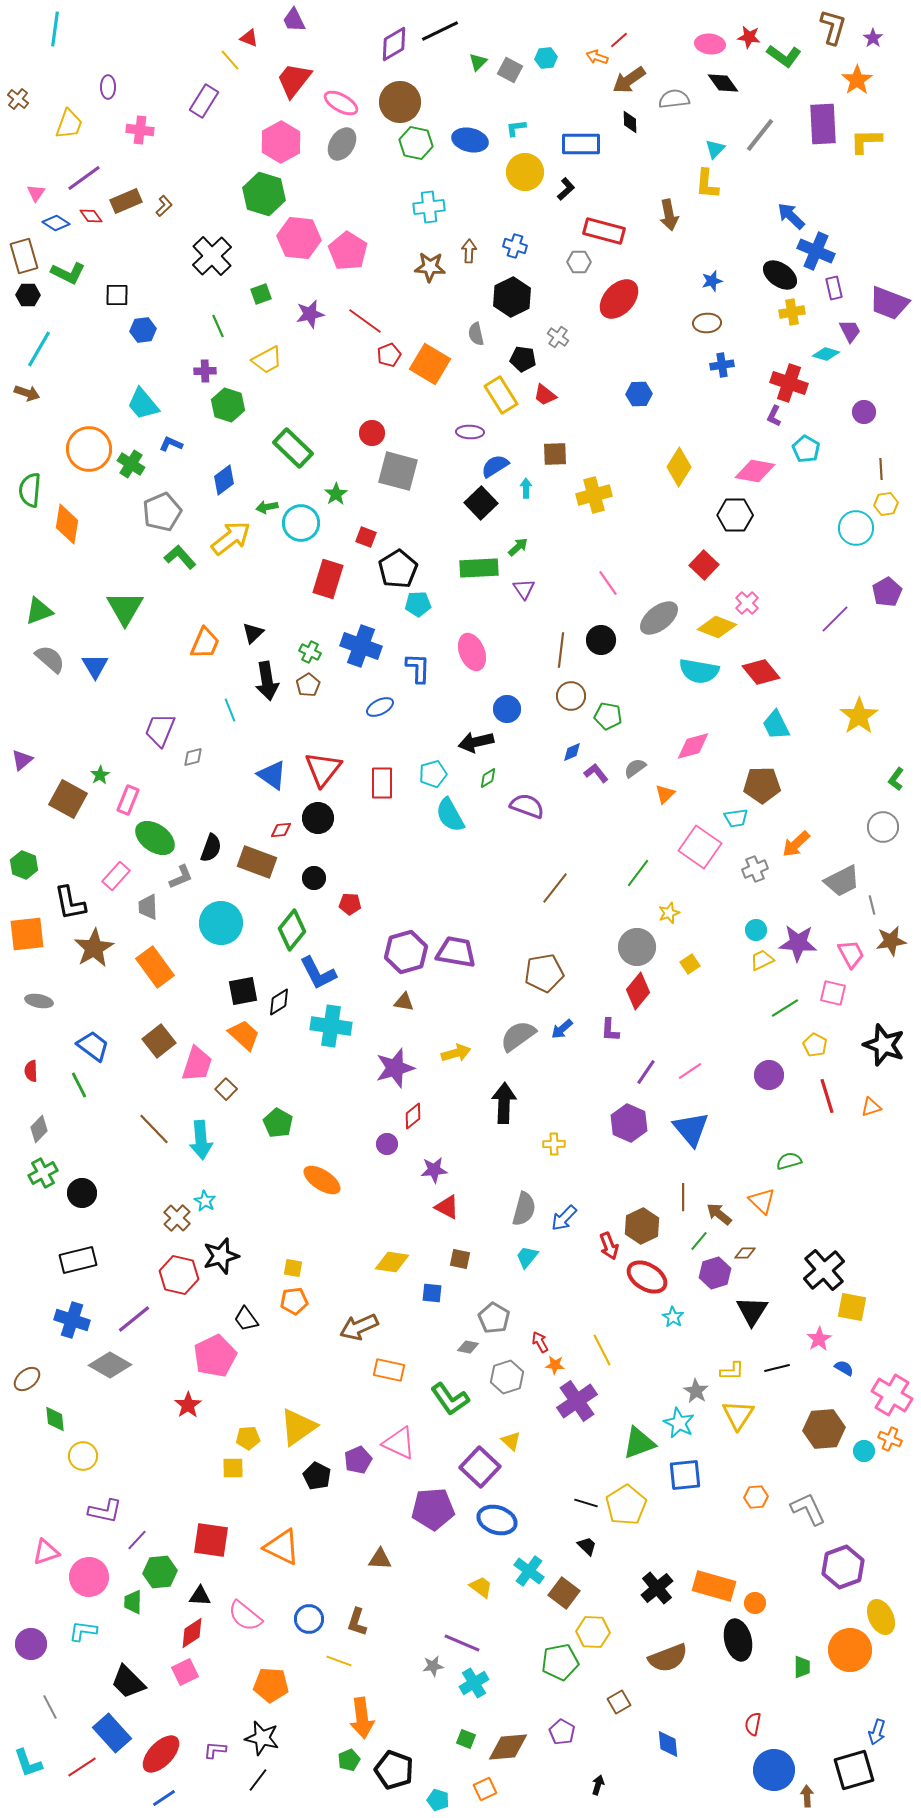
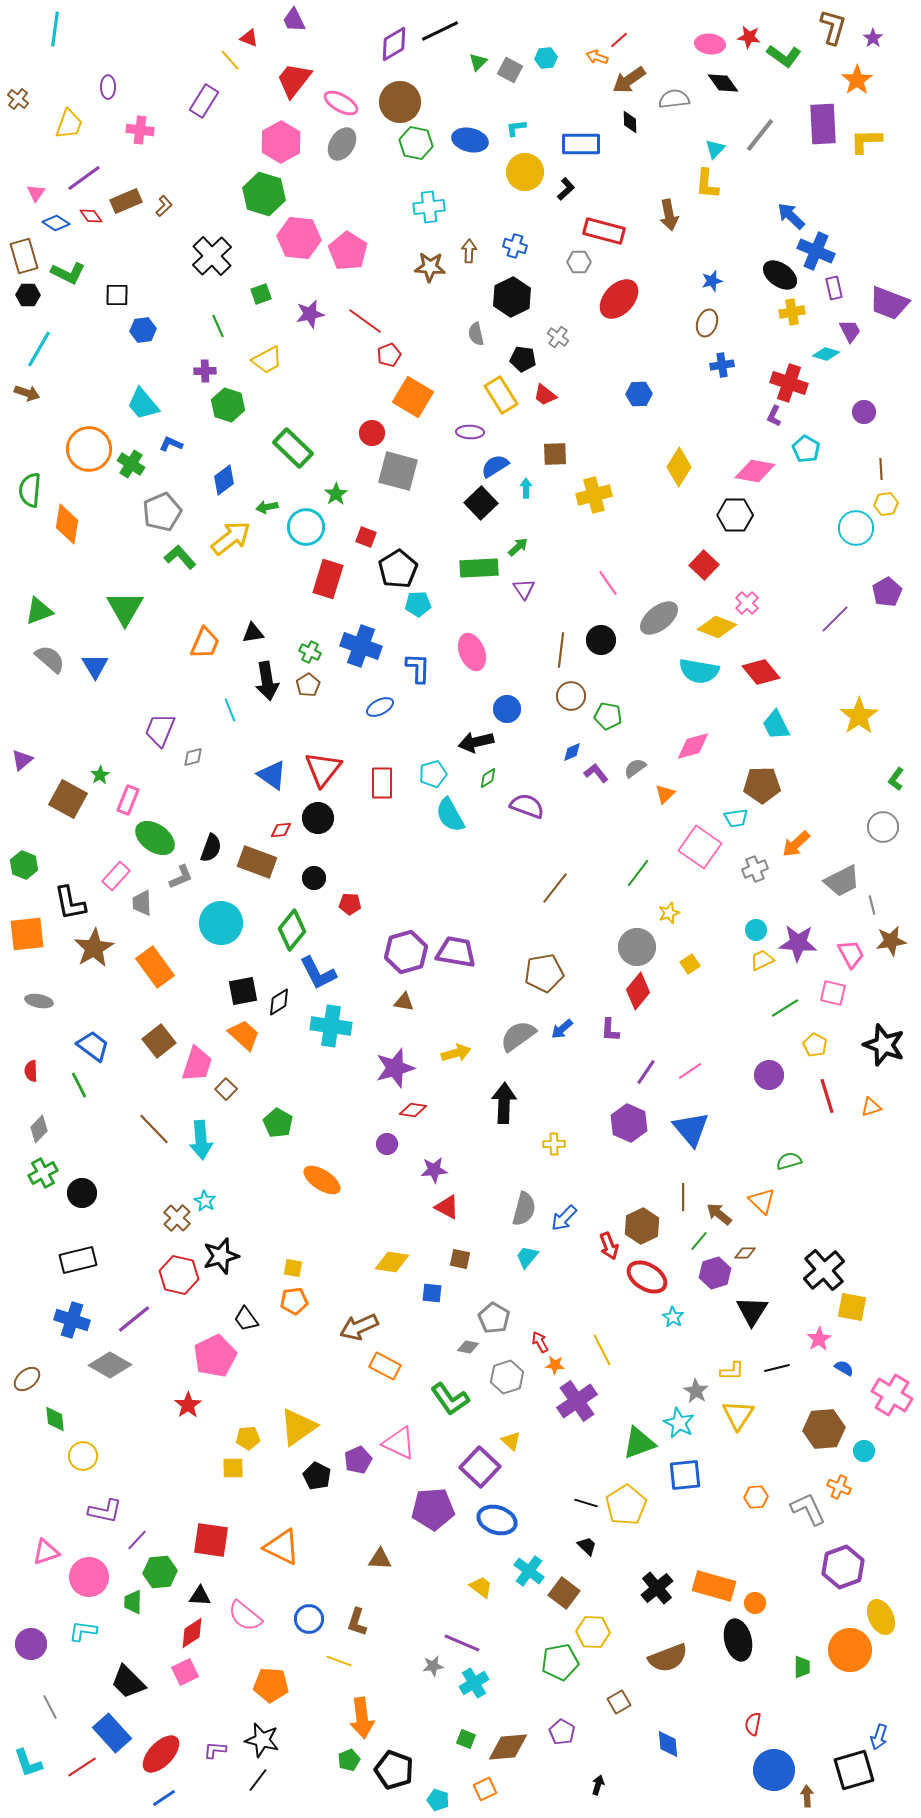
brown ellipse at (707, 323): rotated 68 degrees counterclockwise
orange square at (430, 364): moved 17 px left, 33 px down
cyan circle at (301, 523): moved 5 px right, 4 px down
black triangle at (253, 633): rotated 35 degrees clockwise
gray trapezoid at (148, 907): moved 6 px left, 4 px up
red diamond at (413, 1116): moved 6 px up; rotated 48 degrees clockwise
orange rectangle at (389, 1370): moved 4 px left, 4 px up; rotated 16 degrees clockwise
orange cross at (890, 1439): moved 51 px left, 48 px down
blue arrow at (877, 1732): moved 2 px right, 5 px down
black star at (262, 1738): moved 2 px down
